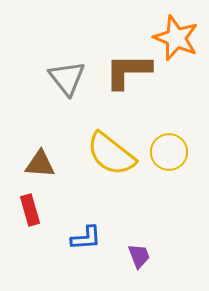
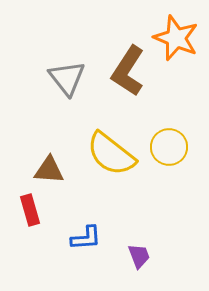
brown L-shape: rotated 57 degrees counterclockwise
yellow circle: moved 5 px up
brown triangle: moved 9 px right, 6 px down
